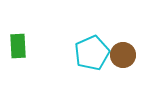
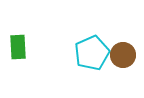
green rectangle: moved 1 px down
